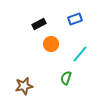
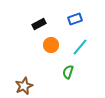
orange circle: moved 1 px down
cyan line: moved 7 px up
green semicircle: moved 2 px right, 6 px up
brown star: rotated 12 degrees counterclockwise
